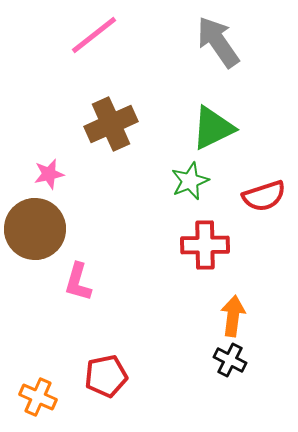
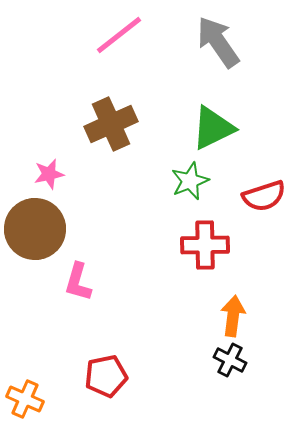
pink line: moved 25 px right
orange cross: moved 13 px left, 2 px down
